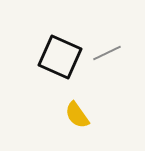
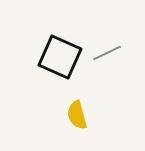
yellow semicircle: rotated 20 degrees clockwise
